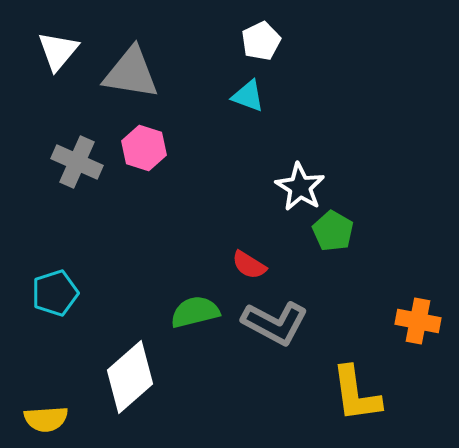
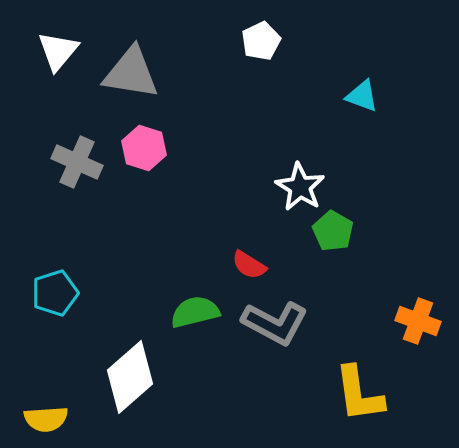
cyan triangle: moved 114 px right
orange cross: rotated 9 degrees clockwise
yellow L-shape: moved 3 px right
